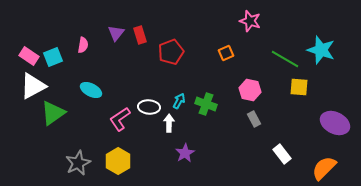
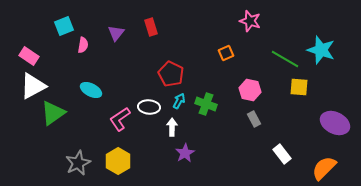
red rectangle: moved 11 px right, 8 px up
red pentagon: moved 22 px down; rotated 25 degrees counterclockwise
cyan square: moved 11 px right, 31 px up
white arrow: moved 3 px right, 4 px down
